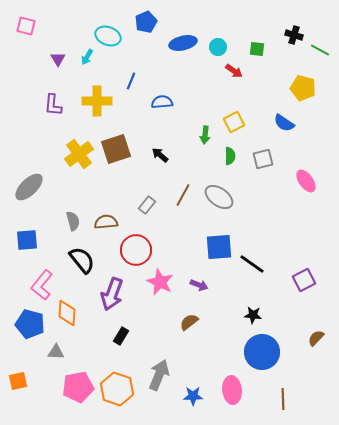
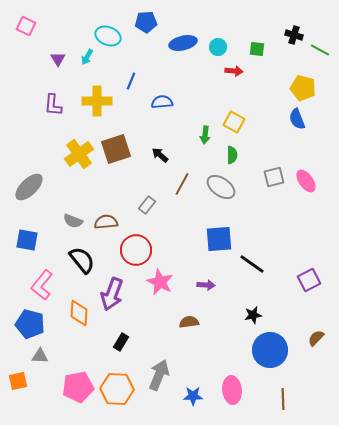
blue pentagon at (146, 22): rotated 20 degrees clockwise
pink square at (26, 26): rotated 12 degrees clockwise
red arrow at (234, 71): rotated 30 degrees counterclockwise
yellow square at (234, 122): rotated 35 degrees counterclockwise
blue semicircle at (284, 123): moved 13 px right, 4 px up; rotated 35 degrees clockwise
green semicircle at (230, 156): moved 2 px right, 1 px up
gray square at (263, 159): moved 11 px right, 18 px down
brown line at (183, 195): moved 1 px left, 11 px up
gray ellipse at (219, 197): moved 2 px right, 10 px up
gray semicircle at (73, 221): rotated 126 degrees clockwise
blue square at (27, 240): rotated 15 degrees clockwise
blue square at (219, 247): moved 8 px up
purple square at (304, 280): moved 5 px right
purple arrow at (199, 285): moved 7 px right; rotated 18 degrees counterclockwise
orange diamond at (67, 313): moved 12 px right
black star at (253, 315): rotated 18 degrees counterclockwise
brown semicircle at (189, 322): rotated 30 degrees clockwise
black rectangle at (121, 336): moved 6 px down
gray triangle at (56, 352): moved 16 px left, 4 px down
blue circle at (262, 352): moved 8 px right, 2 px up
orange hexagon at (117, 389): rotated 16 degrees counterclockwise
